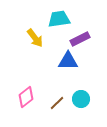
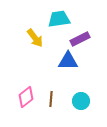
cyan circle: moved 2 px down
brown line: moved 6 px left, 4 px up; rotated 42 degrees counterclockwise
